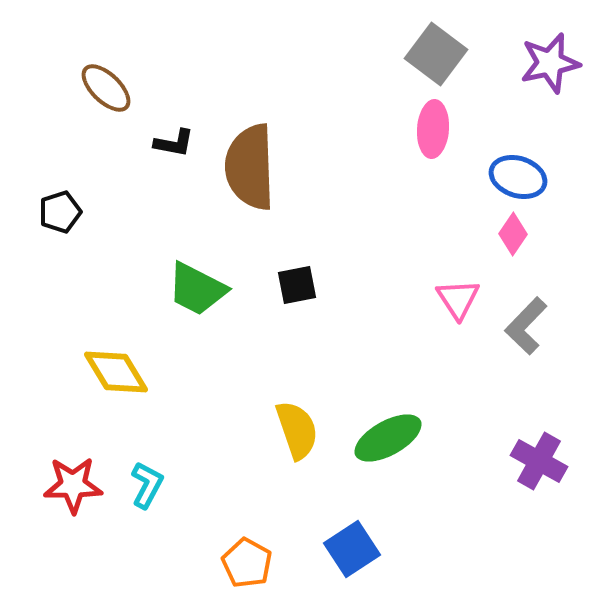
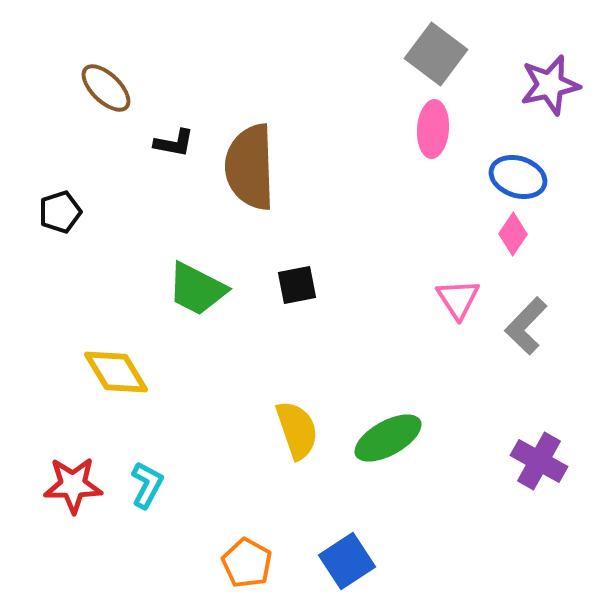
purple star: moved 22 px down
blue square: moved 5 px left, 12 px down
